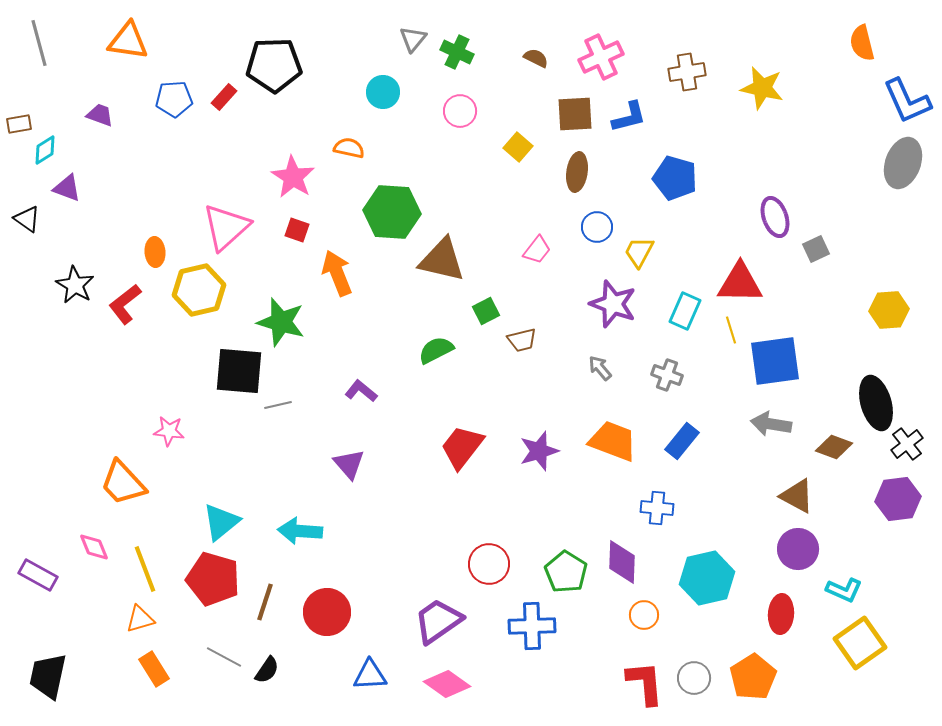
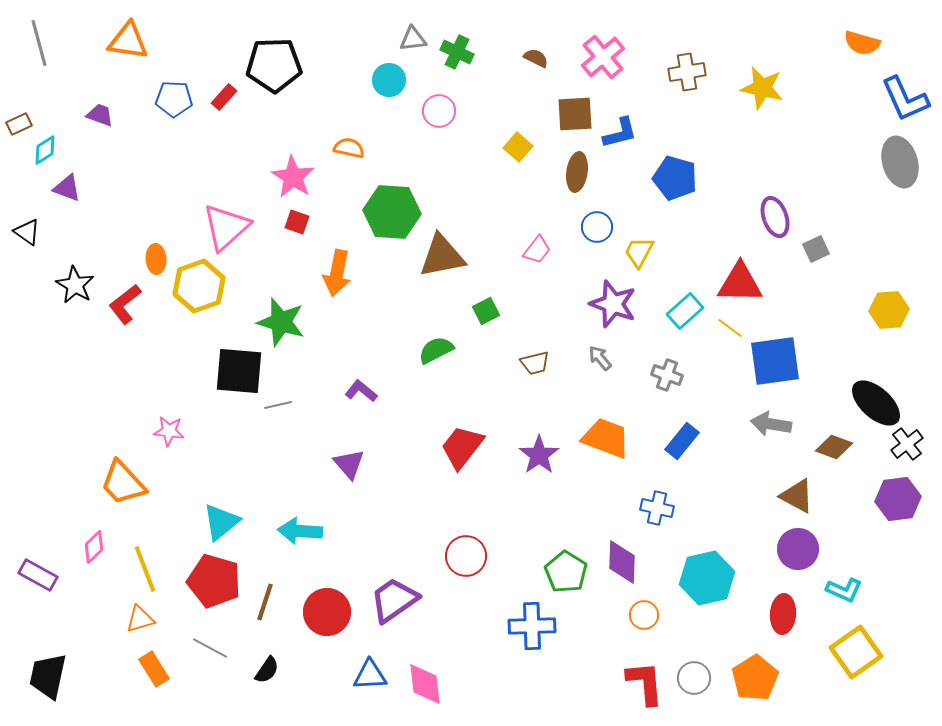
gray triangle at (413, 39): rotated 44 degrees clockwise
orange semicircle at (862, 43): rotated 60 degrees counterclockwise
pink cross at (601, 57): moved 2 px right; rotated 15 degrees counterclockwise
cyan circle at (383, 92): moved 6 px right, 12 px up
blue pentagon at (174, 99): rotated 6 degrees clockwise
blue L-shape at (907, 101): moved 2 px left, 2 px up
pink circle at (460, 111): moved 21 px left
blue L-shape at (629, 117): moved 9 px left, 16 px down
brown rectangle at (19, 124): rotated 15 degrees counterclockwise
gray ellipse at (903, 163): moved 3 px left, 1 px up; rotated 36 degrees counterclockwise
black triangle at (27, 219): moved 13 px down
red square at (297, 230): moved 8 px up
orange ellipse at (155, 252): moved 1 px right, 7 px down
brown triangle at (442, 260): moved 4 px up; rotated 24 degrees counterclockwise
orange arrow at (337, 273): rotated 147 degrees counterclockwise
yellow hexagon at (199, 290): moved 4 px up; rotated 6 degrees counterclockwise
cyan rectangle at (685, 311): rotated 24 degrees clockwise
yellow line at (731, 330): moved 1 px left, 2 px up; rotated 36 degrees counterclockwise
brown trapezoid at (522, 340): moved 13 px right, 23 px down
gray arrow at (600, 368): moved 10 px up
black ellipse at (876, 403): rotated 32 degrees counterclockwise
orange trapezoid at (613, 441): moved 7 px left, 3 px up
purple star at (539, 451): moved 4 px down; rotated 18 degrees counterclockwise
blue cross at (657, 508): rotated 8 degrees clockwise
pink diamond at (94, 547): rotated 68 degrees clockwise
red circle at (489, 564): moved 23 px left, 8 px up
red pentagon at (213, 579): moved 1 px right, 2 px down
red ellipse at (781, 614): moved 2 px right
purple trapezoid at (438, 621): moved 44 px left, 21 px up
yellow square at (860, 643): moved 4 px left, 9 px down
gray line at (224, 657): moved 14 px left, 9 px up
orange pentagon at (753, 677): moved 2 px right, 1 px down
pink diamond at (447, 684): moved 22 px left; rotated 48 degrees clockwise
